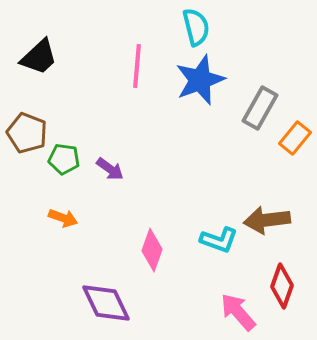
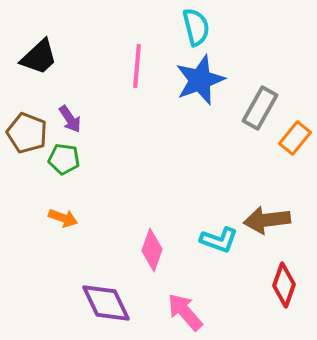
purple arrow: moved 40 px left, 50 px up; rotated 20 degrees clockwise
red diamond: moved 2 px right, 1 px up
pink arrow: moved 53 px left
